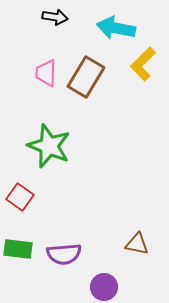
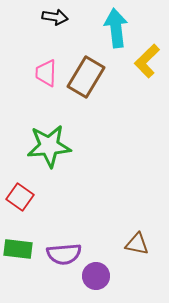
cyan arrow: rotated 72 degrees clockwise
yellow L-shape: moved 4 px right, 3 px up
green star: rotated 27 degrees counterclockwise
purple circle: moved 8 px left, 11 px up
